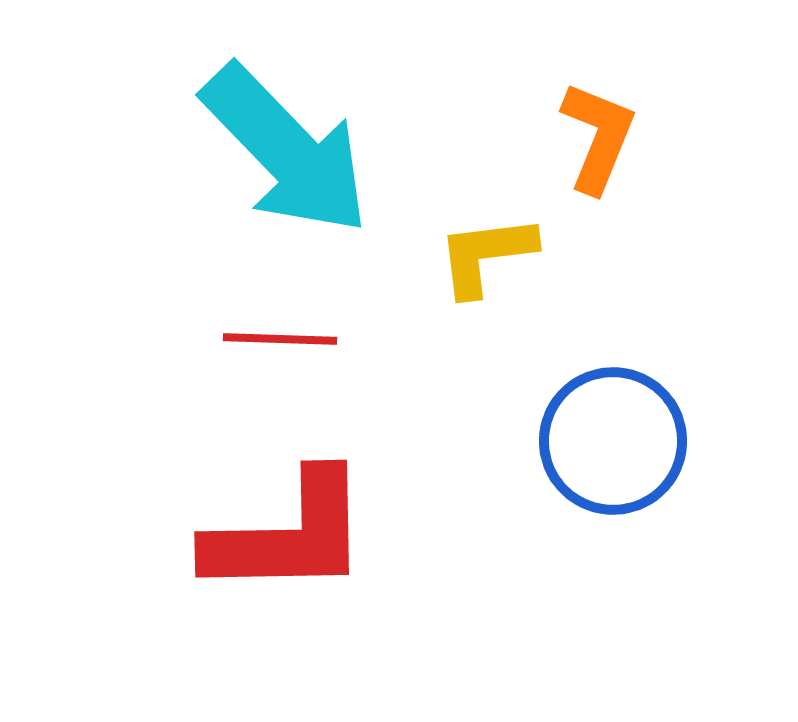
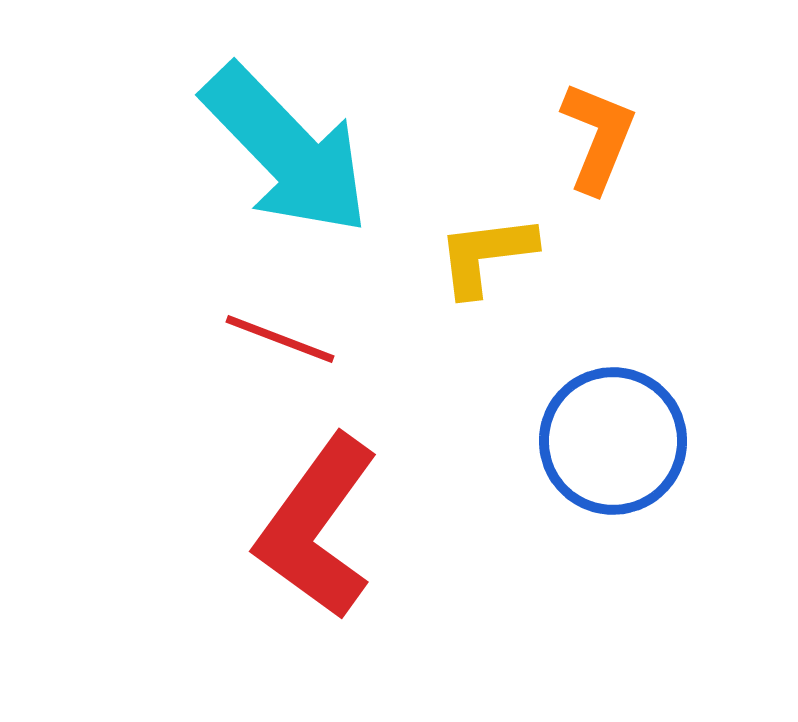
red line: rotated 19 degrees clockwise
red L-shape: moved 29 px right, 8 px up; rotated 127 degrees clockwise
